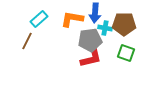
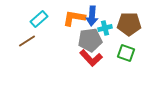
blue arrow: moved 3 px left, 3 px down
orange L-shape: moved 2 px right, 1 px up
brown pentagon: moved 5 px right
cyan cross: rotated 24 degrees counterclockwise
brown line: rotated 30 degrees clockwise
red L-shape: rotated 60 degrees clockwise
